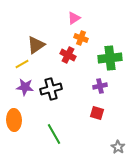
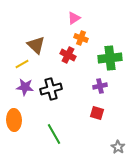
brown triangle: rotated 42 degrees counterclockwise
